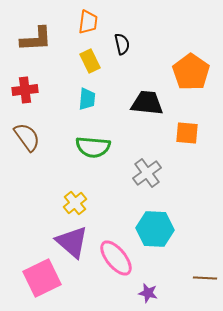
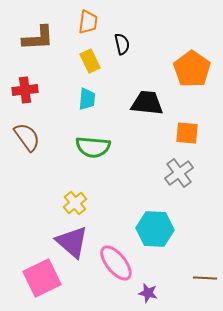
brown L-shape: moved 2 px right, 1 px up
orange pentagon: moved 1 px right, 3 px up
gray cross: moved 32 px right
pink ellipse: moved 5 px down
